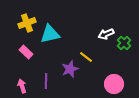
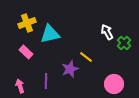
white arrow: moved 1 px right, 2 px up; rotated 84 degrees clockwise
pink arrow: moved 2 px left
